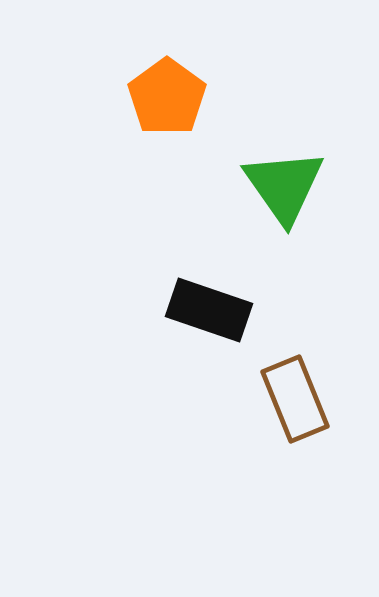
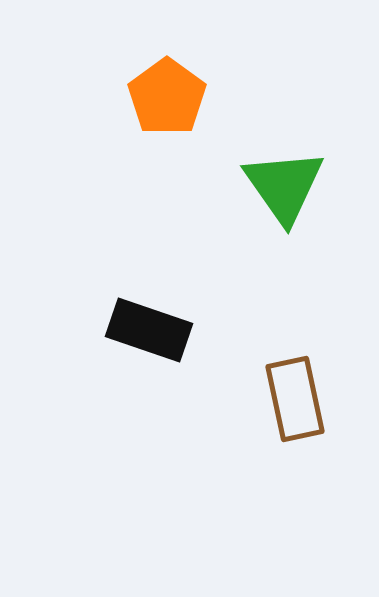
black rectangle: moved 60 px left, 20 px down
brown rectangle: rotated 10 degrees clockwise
